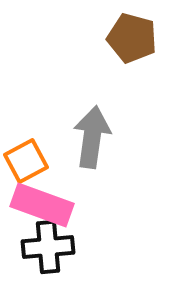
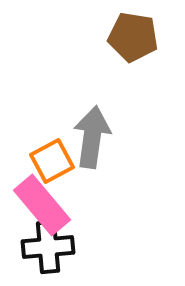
brown pentagon: moved 1 px right, 1 px up; rotated 6 degrees counterclockwise
orange square: moved 26 px right
pink rectangle: rotated 30 degrees clockwise
